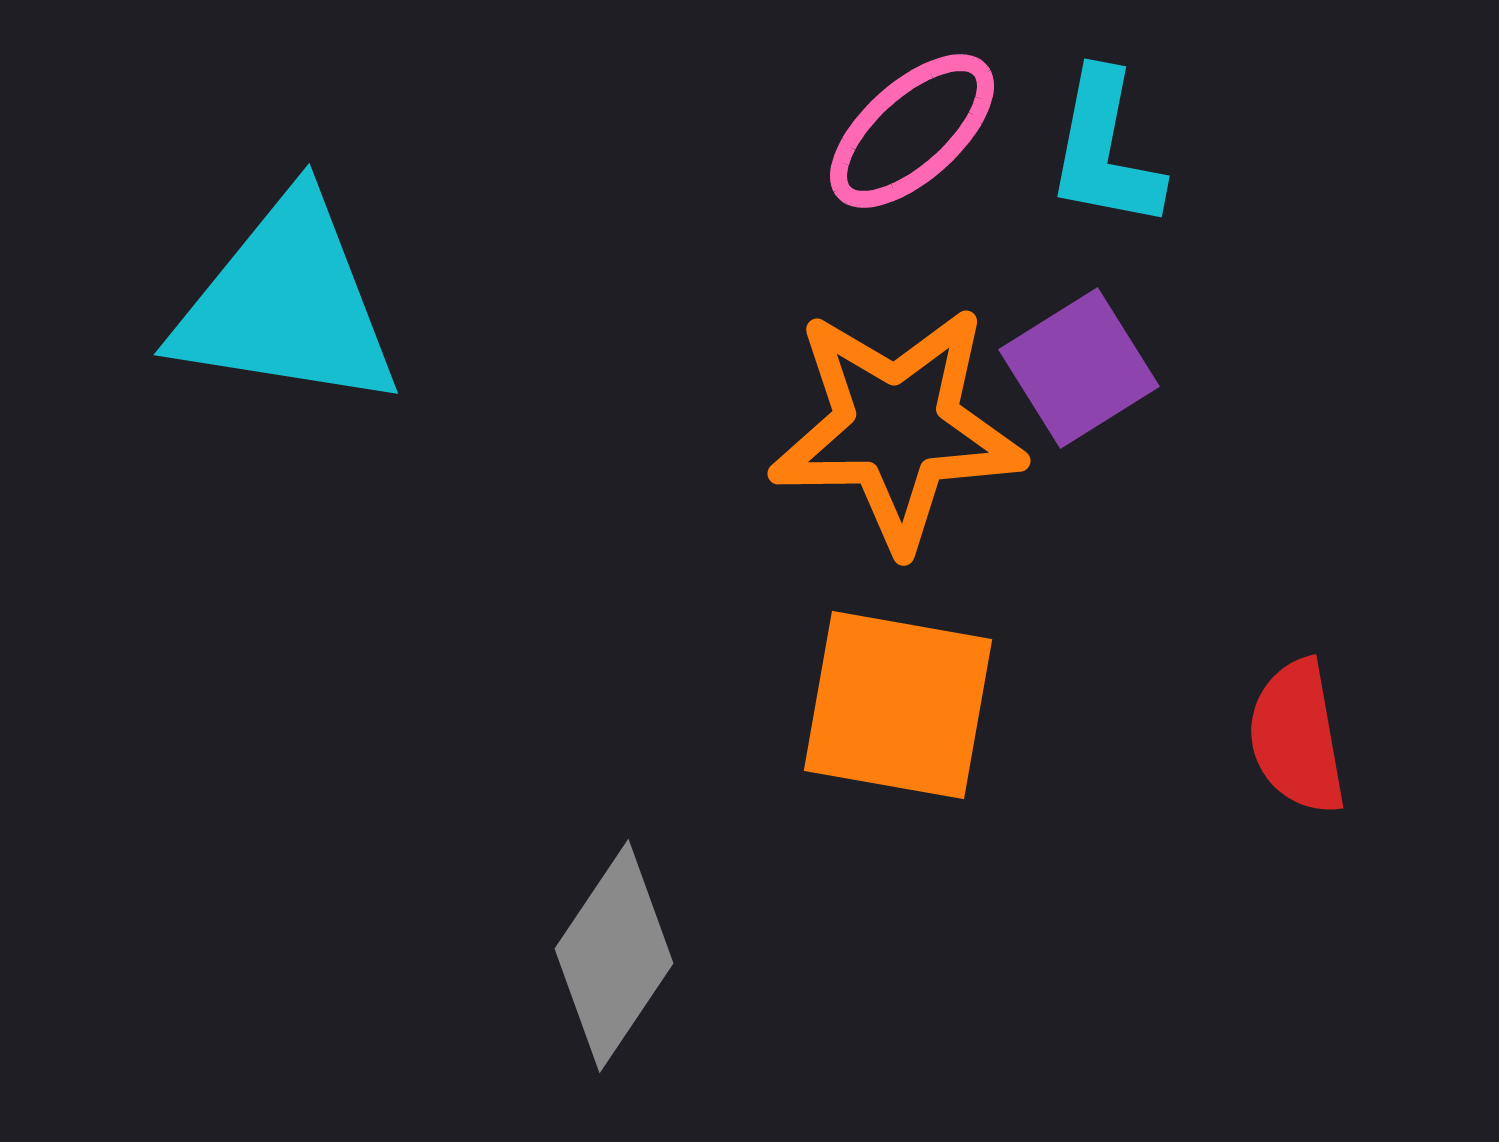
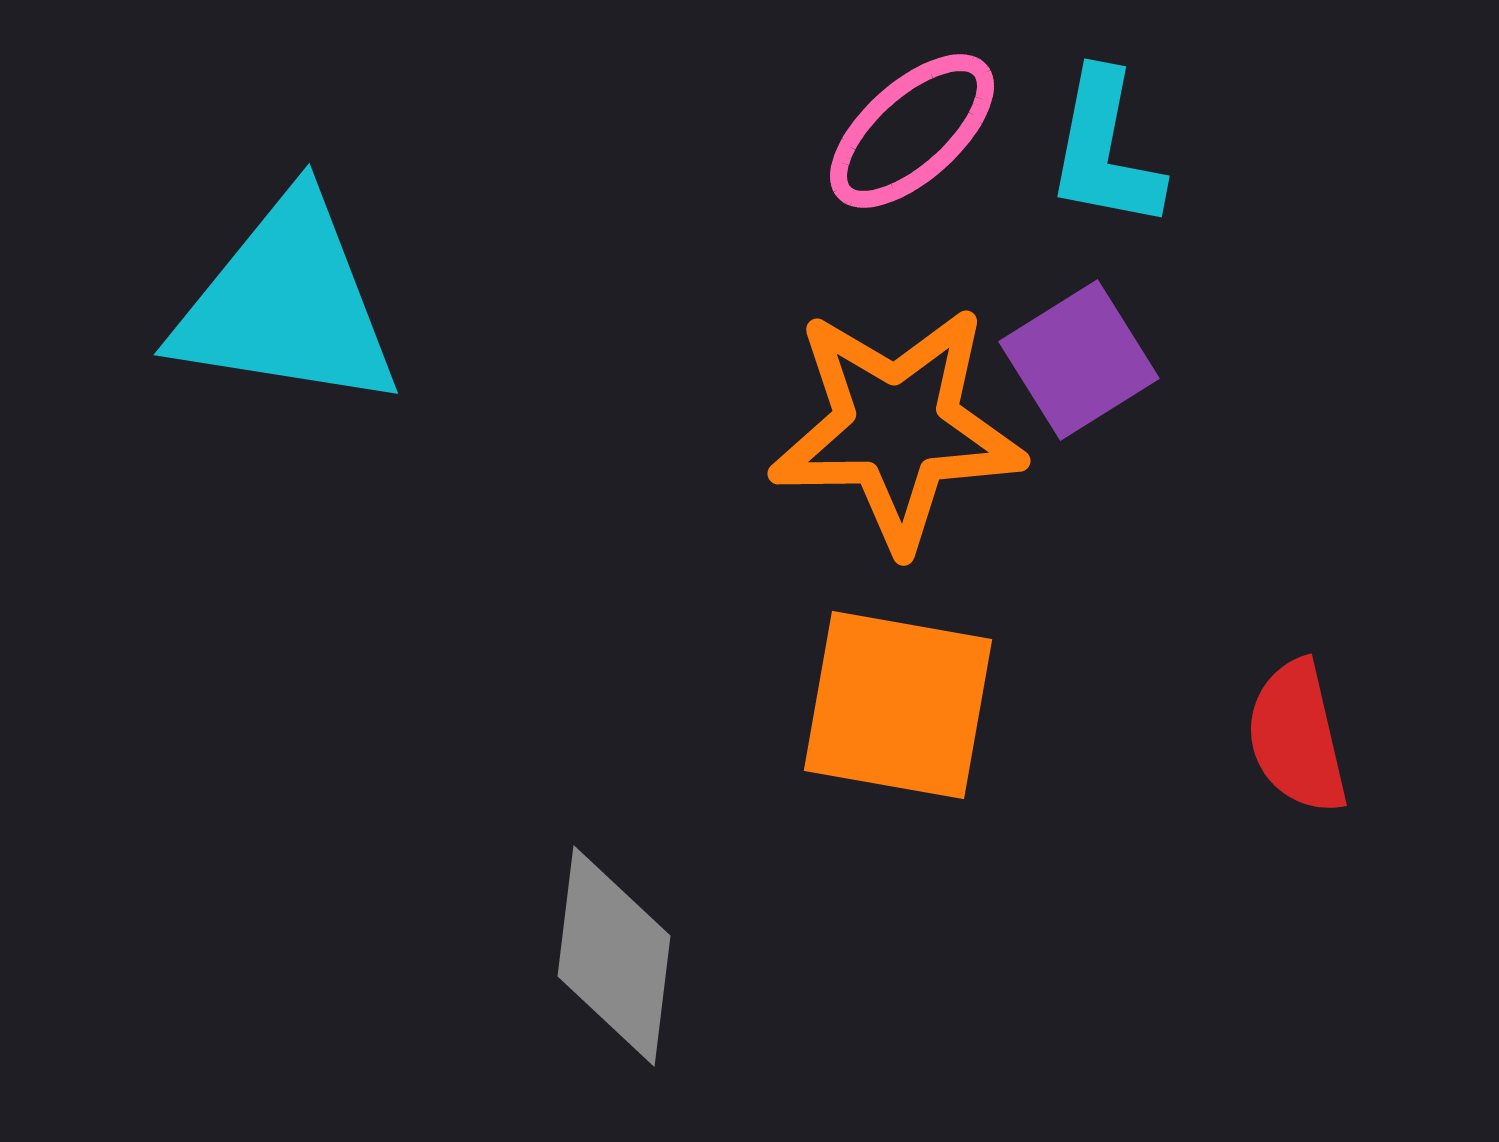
purple square: moved 8 px up
red semicircle: rotated 3 degrees counterclockwise
gray diamond: rotated 27 degrees counterclockwise
